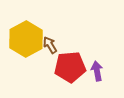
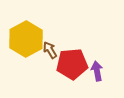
brown arrow: moved 5 px down
red pentagon: moved 2 px right, 3 px up
